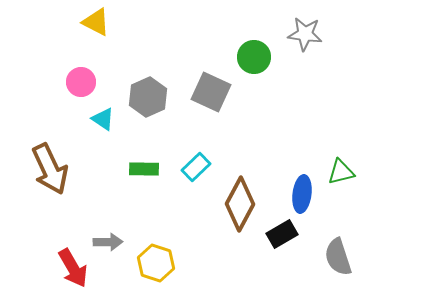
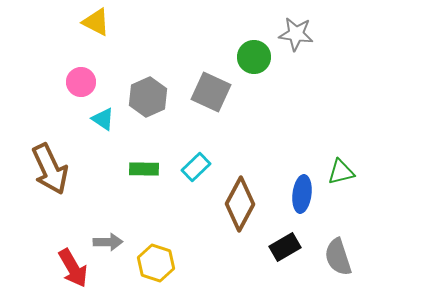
gray star: moved 9 px left
black rectangle: moved 3 px right, 13 px down
